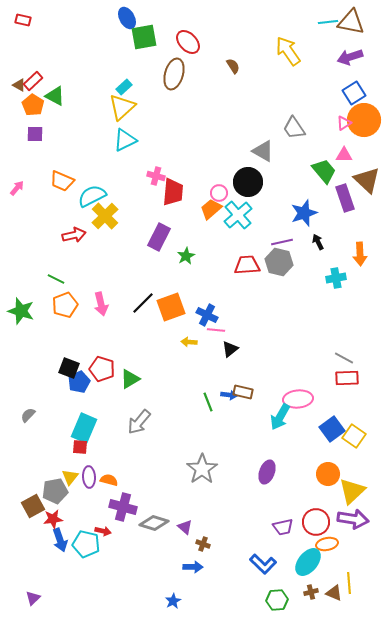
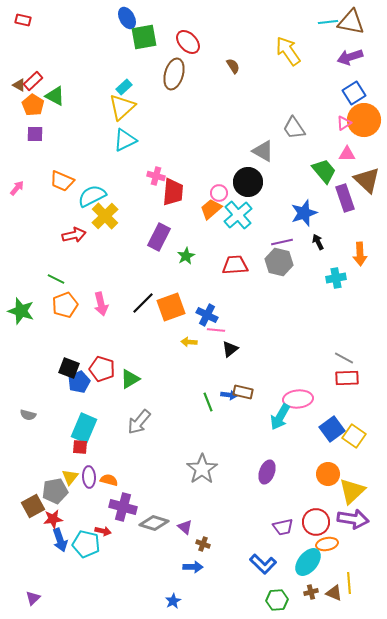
pink triangle at (344, 155): moved 3 px right, 1 px up
red trapezoid at (247, 265): moved 12 px left
gray semicircle at (28, 415): rotated 119 degrees counterclockwise
